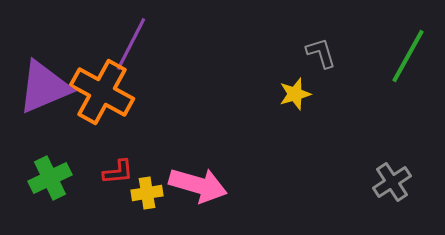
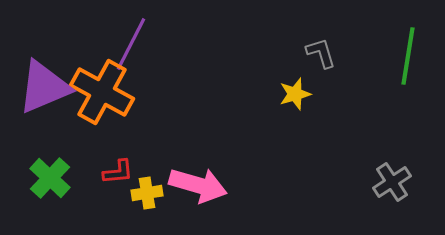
green line: rotated 20 degrees counterclockwise
green cross: rotated 21 degrees counterclockwise
